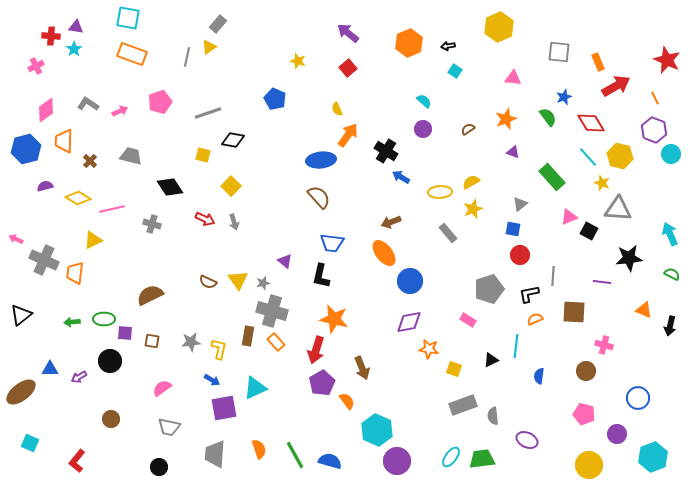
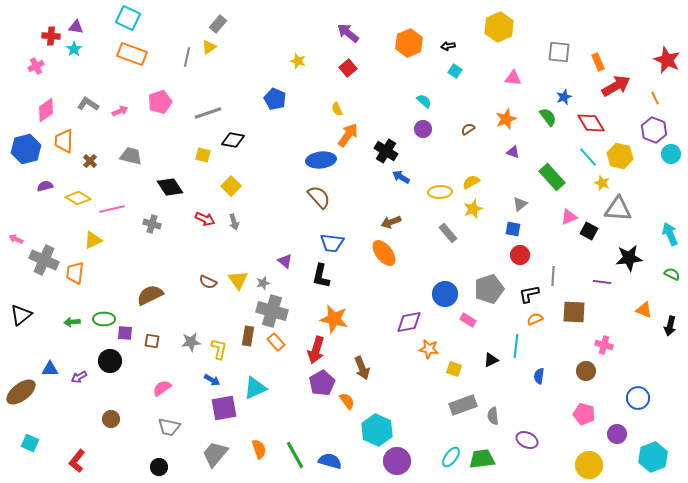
cyan square at (128, 18): rotated 15 degrees clockwise
blue circle at (410, 281): moved 35 px right, 13 px down
gray trapezoid at (215, 454): rotated 36 degrees clockwise
